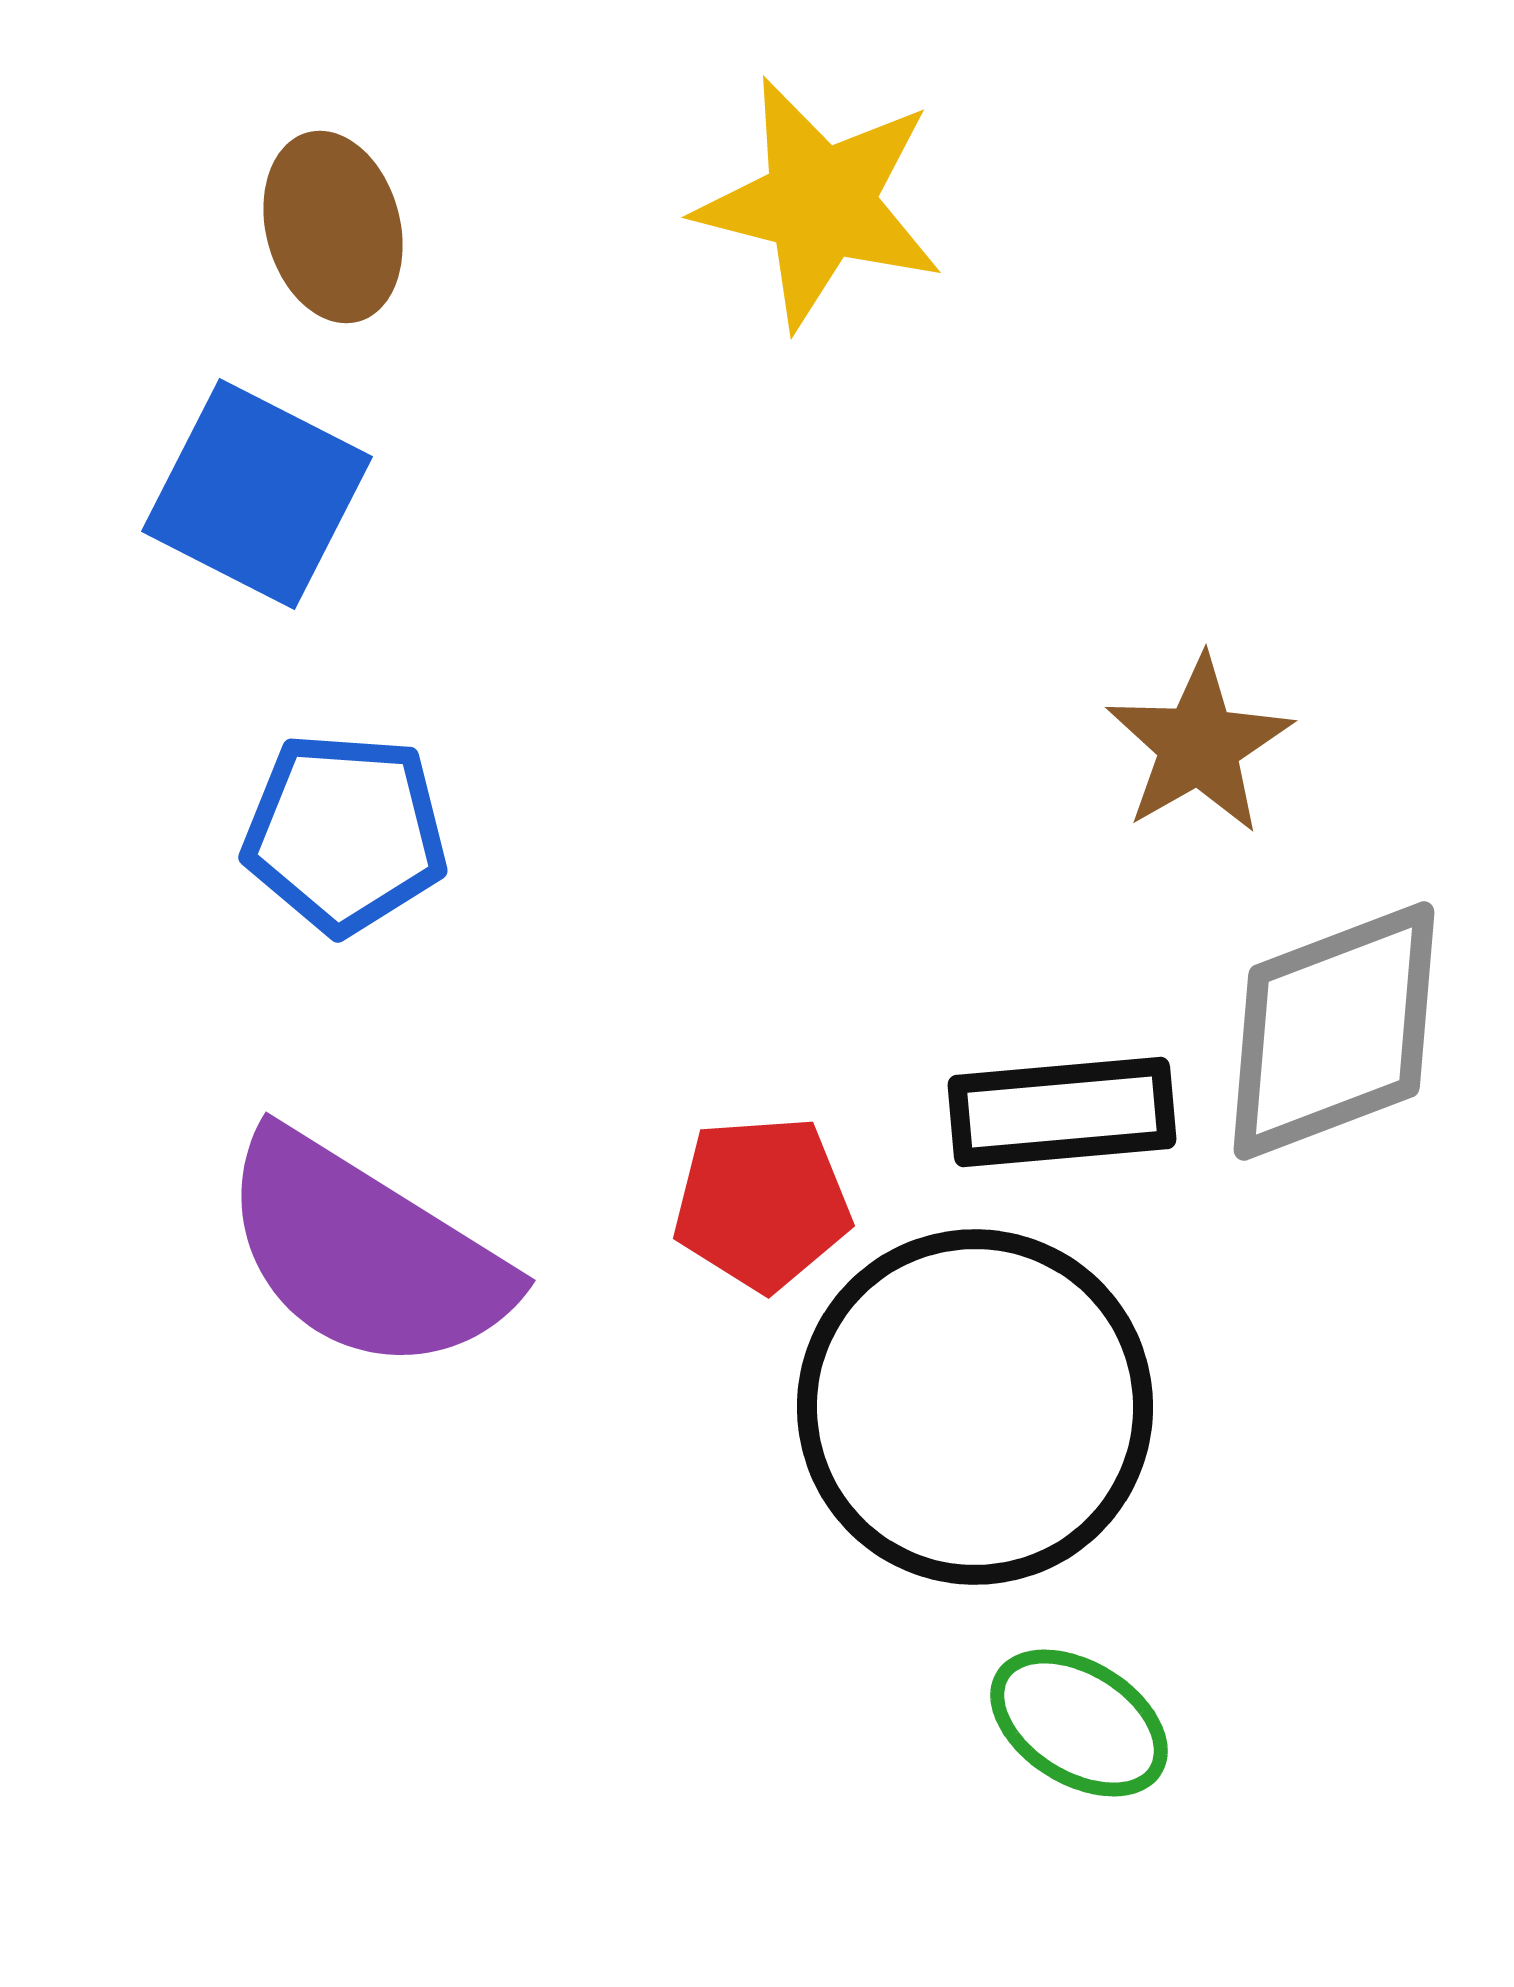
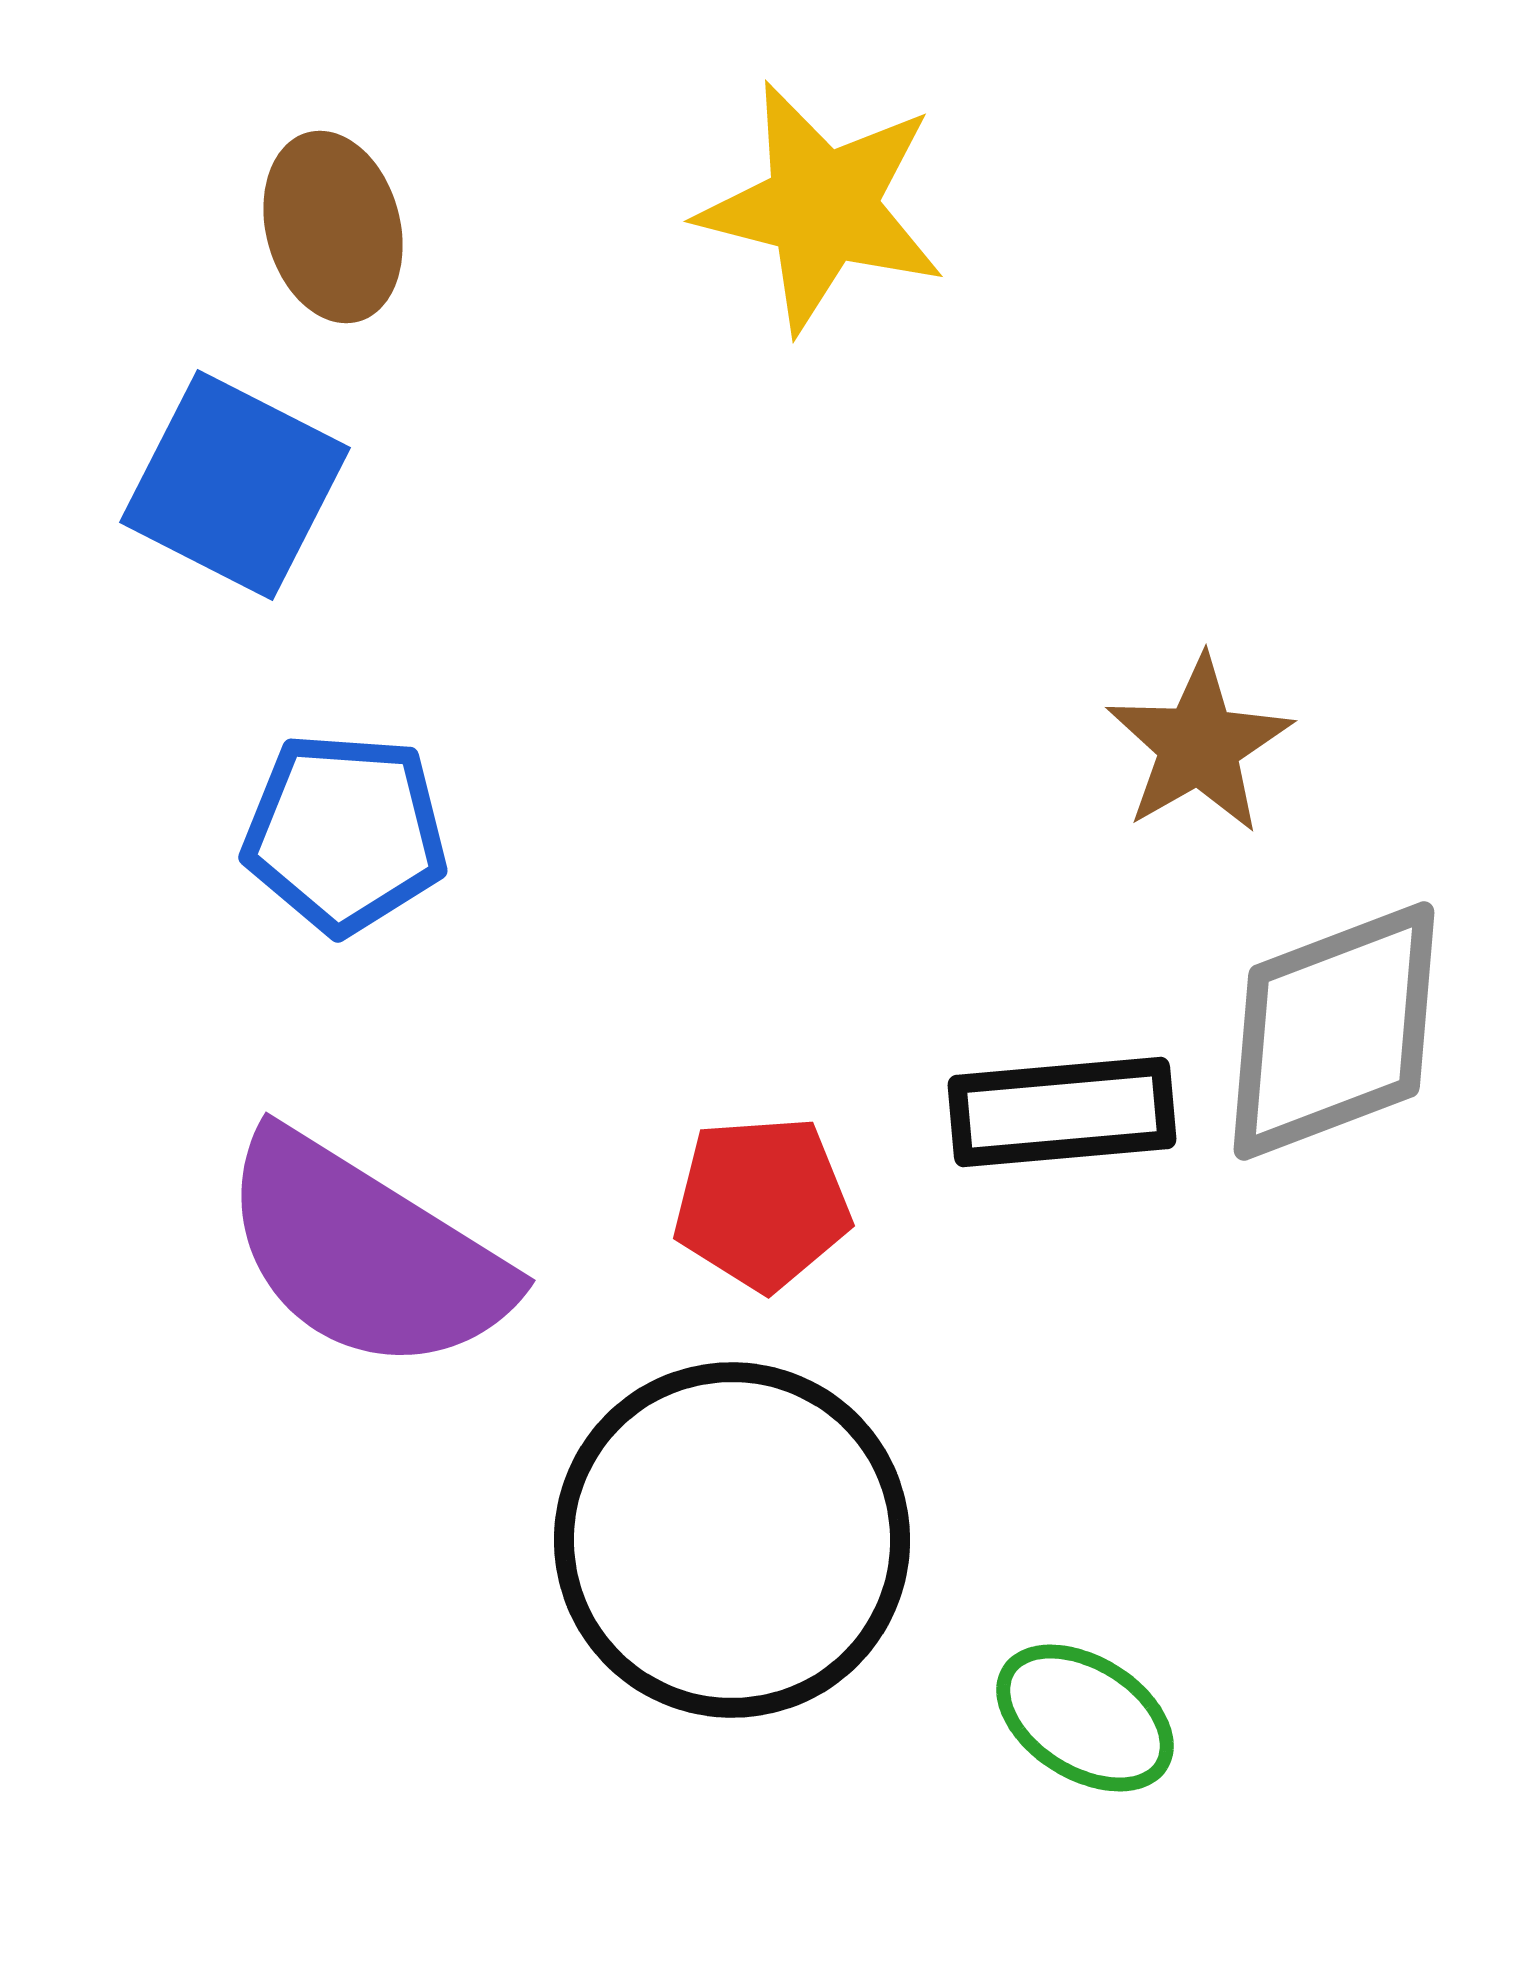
yellow star: moved 2 px right, 4 px down
blue square: moved 22 px left, 9 px up
black circle: moved 243 px left, 133 px down
green ellipse: moved 6 px right, 5 px up
